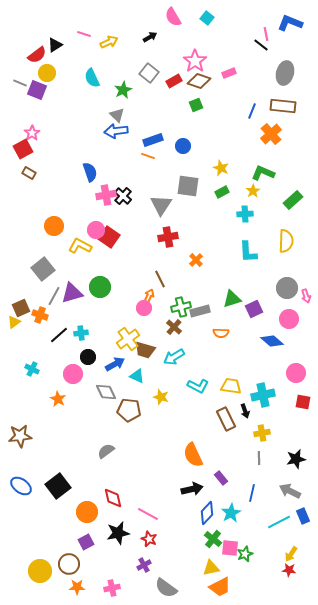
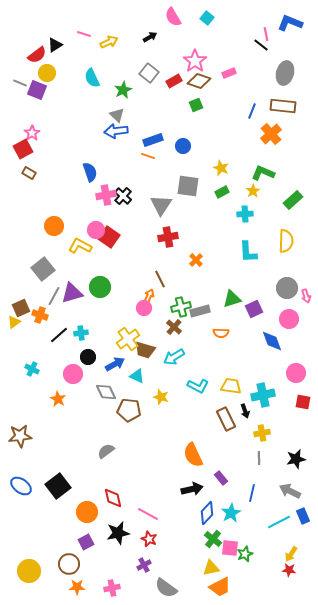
blue diamond at (272, 341): rotated 30 degrees clockwise
yellow circle at (40, 571): moved 11 px left
